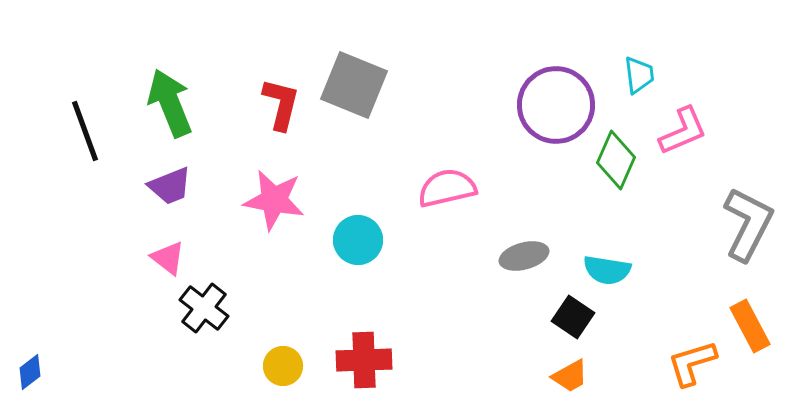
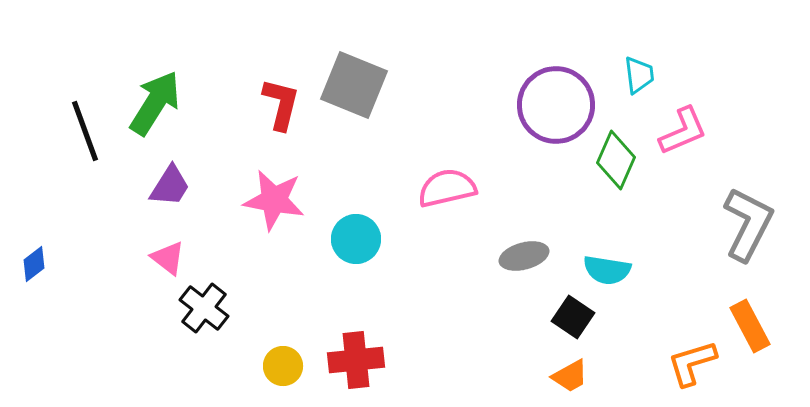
green arrow: moved 15 px left; rotated 54 degrees clockwise
purple trapezoid: rotated 36 degrees counterclockwise
cyan circle: moved 2 px left, 1 px up
red cross: moved 8 px left; rotated 4 degrees counterclockwise
blue diamond: moved 4 px right, 108 px up
